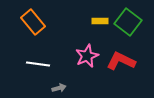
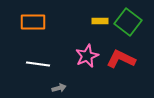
orange rectangle: rotated 50 degrees counterclockwise
red L-shape: moved 2 px up
